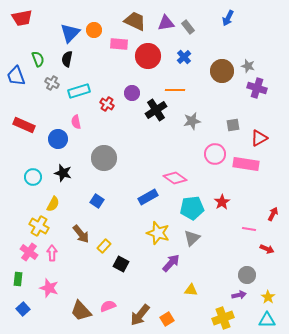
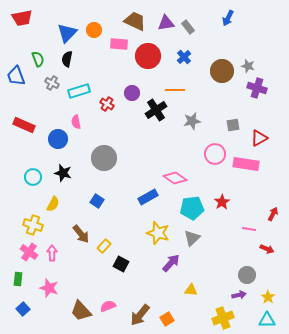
blue triangle at (70, 33): moved 3 px left
yellow cross at (39, 226): moved 6 px left, 1 px up; rotated 12 degrees counterclockwise
